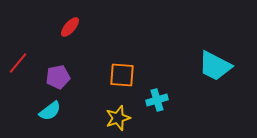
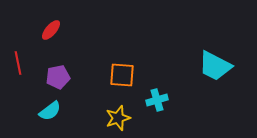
red ellipse: moved 19 px left, 3 px down
red line: rotated 50 degrees counterclockwise
